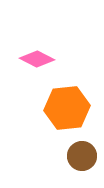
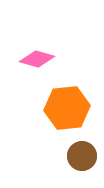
pink diamond: rotated 12 degrees counterclockwise
